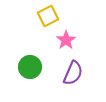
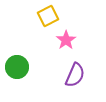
green circle: moved 13 px left
purple semicircle: moved 2 px right, 2 px down
